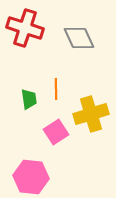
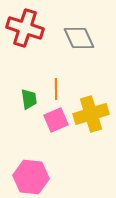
pink square: moved 12 px up; rotated 10 degrees clockwise
